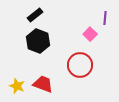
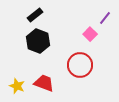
purple line: rotated 32 degrees clockwise
red trapezoid: moved 1 px right, 1 px up
